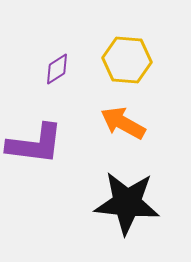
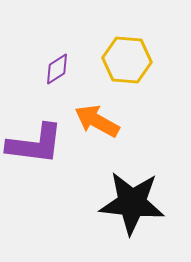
orange arrow: moved 26 px left, 2 px up
black star: moved 5 px right
